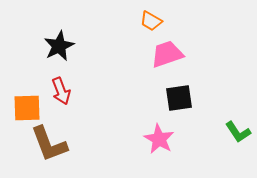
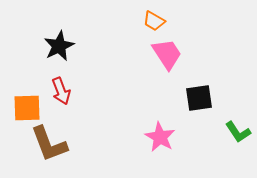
orange trapezoid: moved 3 px right
pink trapezoid: rotated 76 degrees clockwise
black square: moved 20 px right
pink star: moved 1 px right, 2 px up
